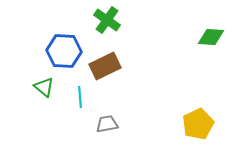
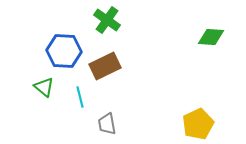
cyan line: rotated 10 degrees counterclockwise
gray trapezoid: rotated 90 degrees counterclockwise
